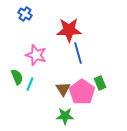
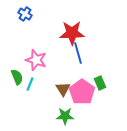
red star: moved 3 px right, 3 px down
pink star: moved 5 px down
